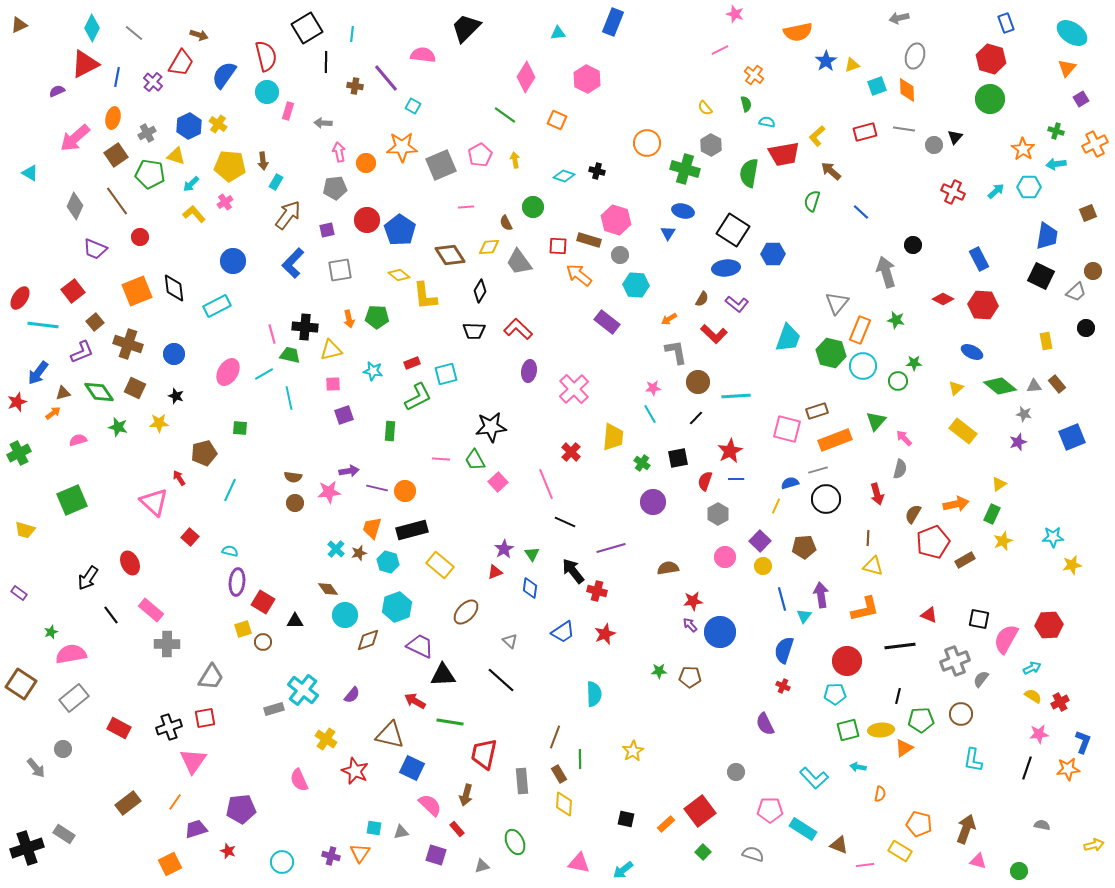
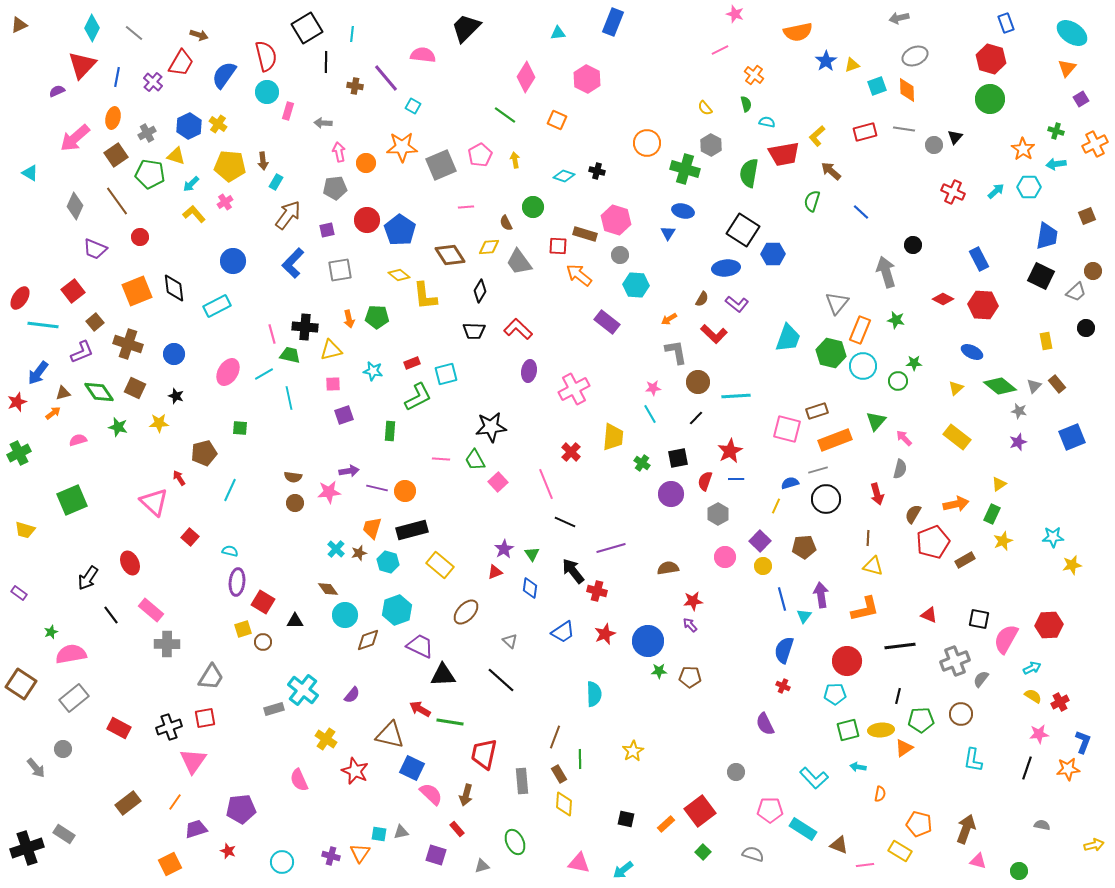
gray ellipse at (915, 56): rotated 50 degrees clockwise
red triangle at (85, 64): moved 3 px left, 1 px down; rotated 20 degrees counterclockwise
brown square at (1088, 213): moved 1 px left, 3 px down
black square at (733, 230): moved 10 px right
brown rectangle at (589, 240): moved 4 px left, 6 px up
gray triangle at (1034, 386): rotated 42 degrees counterclockwise
pink cross at (574, 389): rotated 16 degrees clockwise
gray star at (1024, 414): moved 5 px left, 3 px up
yellow rectangle at (963, 431): moved 6 px left, 6 px down
purple circle at (653, 502): moved 18 px right, 8 px up
cyan hexagon at (397, 607): moved 3 px down
blue circle at (720, 632): moved 72 px left, 9 px down
red arrow at (415, 701): moved 5 px right, 8 px down
pink semicircle at (430, 805): moved 1 px right, 11 px up
cyan square at (374, 828): moved 5 px right, 6 px down
